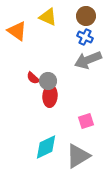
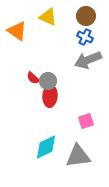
gray triangle: rotated 24 degrees clockwise
